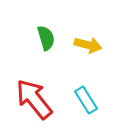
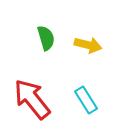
red arrow: moved 2 px left
